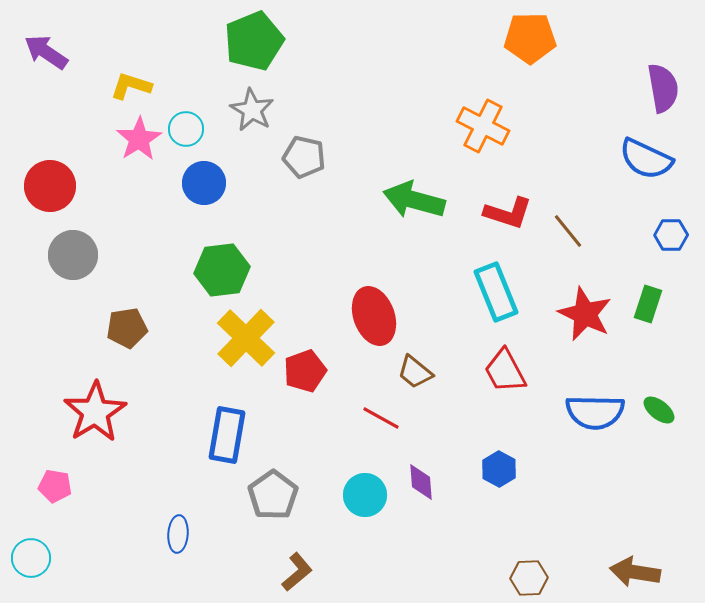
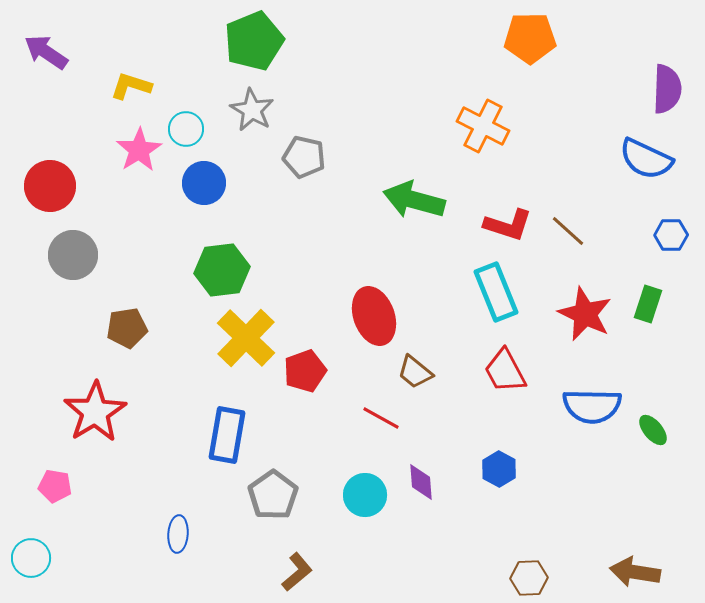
purple semicircle at (663, 88): moved 4 px right, 1 px down; rotated 12 degrees clockwise
pink star at (139, 139): moved 11 px down
red L-shape at (508, 213): moved 12 px down
brown line at (568, 231): rotated 9 degrees counterclockwise
green ellipse at (659, 410): moved 6 px left, 20 px down; rotated 12 degrees clockwise
blue semicircle at (595, 412): moved 3 px left, 6 px up
